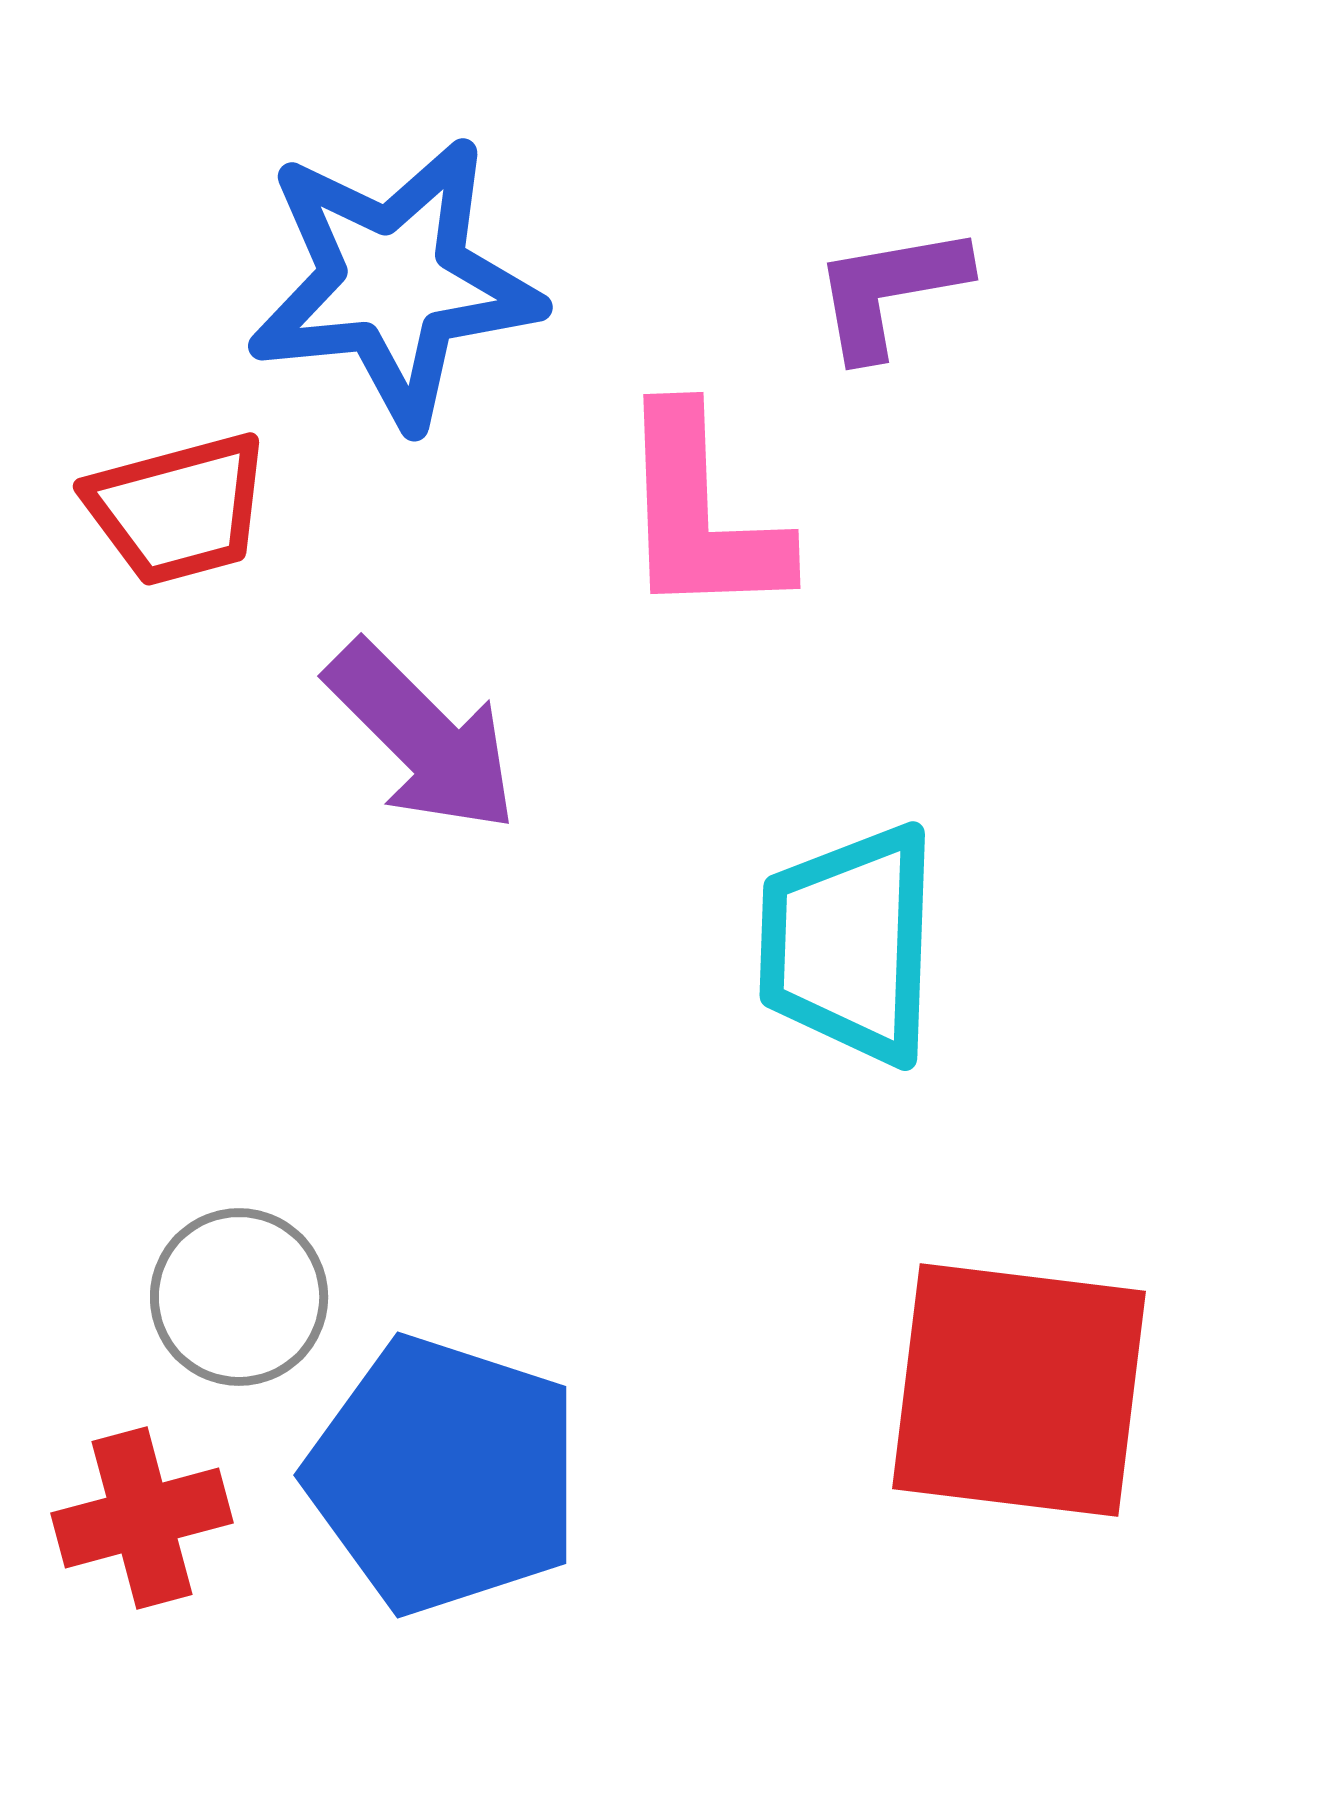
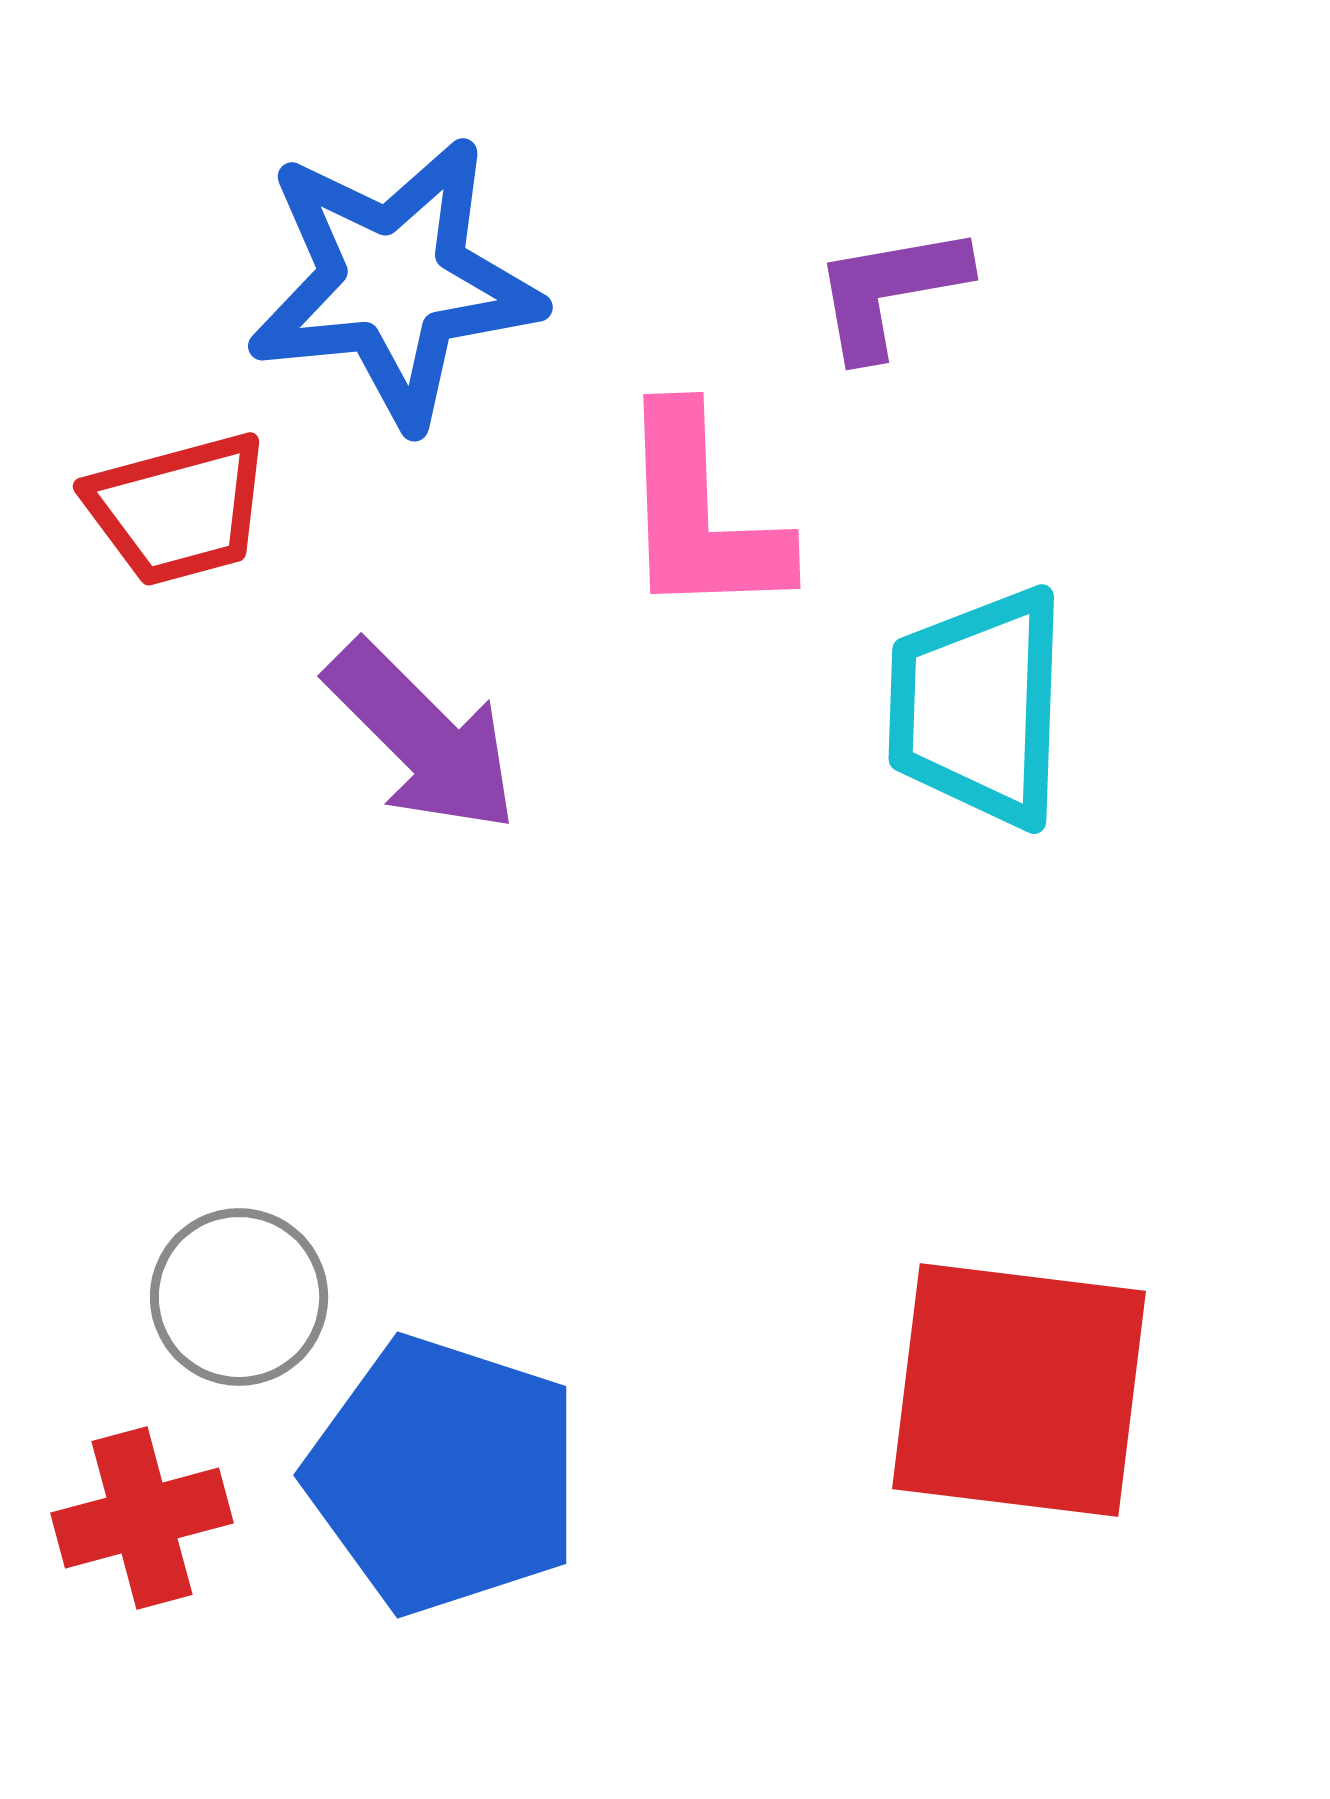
cyan trapezoid: moved 129 px right, 237 px up
